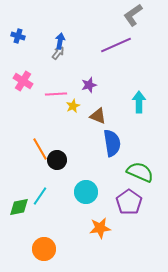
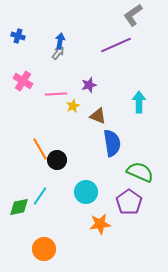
orange star: moved 4 px up
